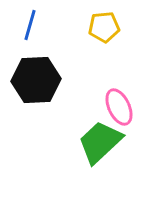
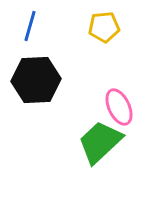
blue line: moved 1 px down
